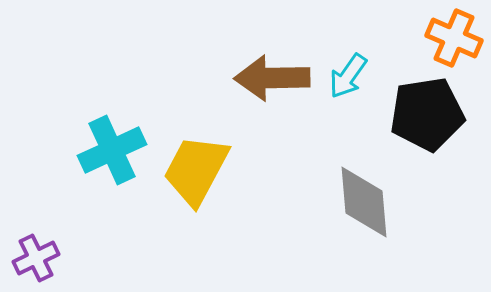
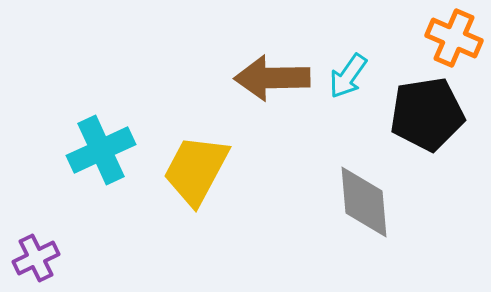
cyan cross: moved 11 px left
